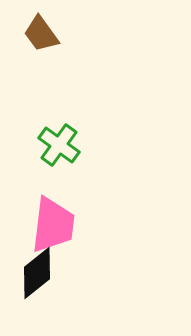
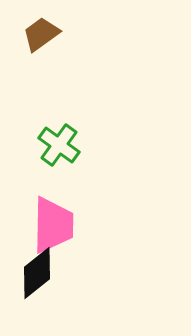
brown trapezoid: rotated 90 degrees clockwise
pink trapezoid: rotated 6 degrees counterclockwise
